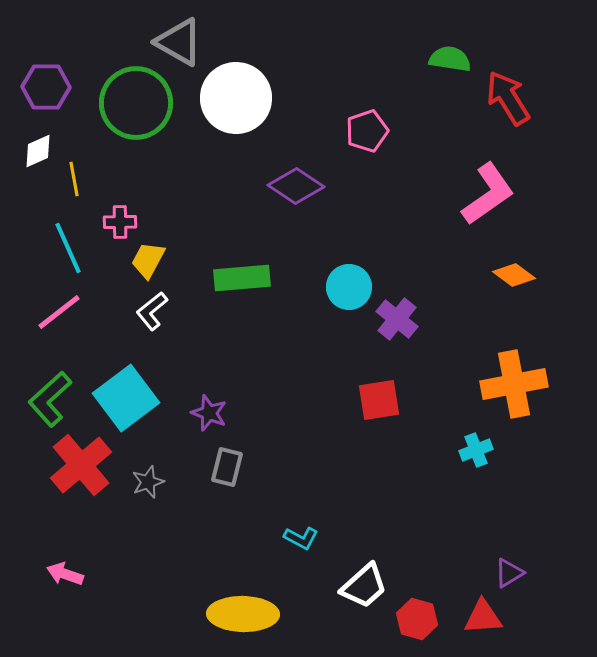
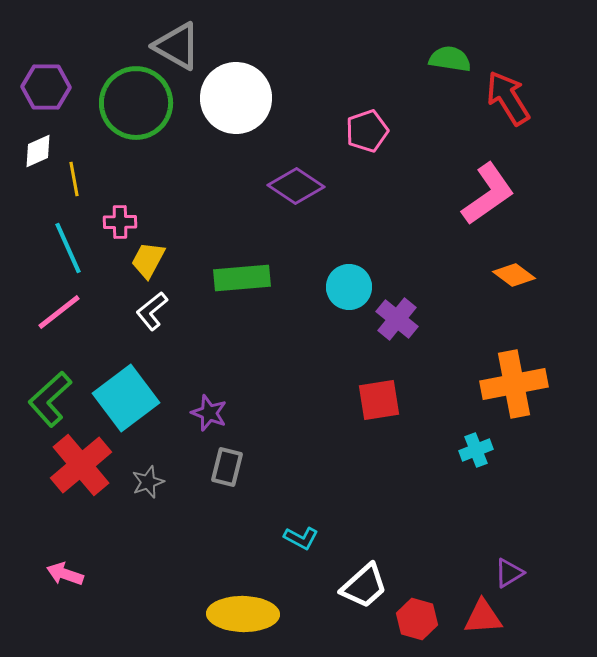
gray triangle: moved 2 px left, 4 px down
